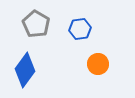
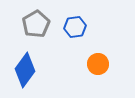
gray pentagon: rotated 12 degrees clockwise
blue hexagon: moved 5 px left, 2 px up
